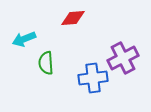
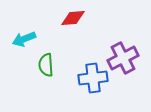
green semicircle: moved 2 px down
